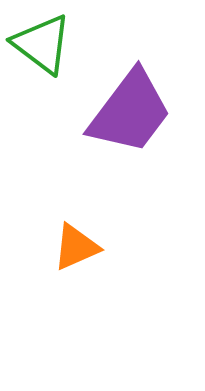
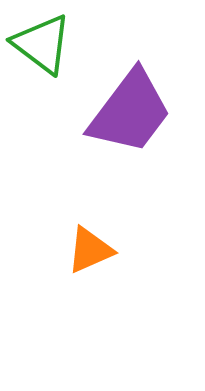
orange triangle: moved 14 px right, 3 px down
